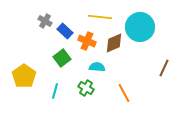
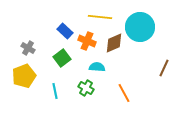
gray cross: moved 17 px left, 27 px down
yellow pentagon: rotated 15 degrees clockwise
cyan line: rotated 28 degrees counterclockwise
